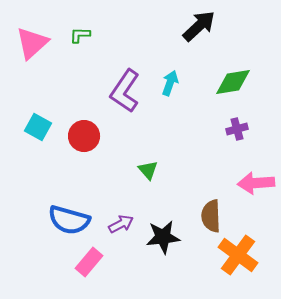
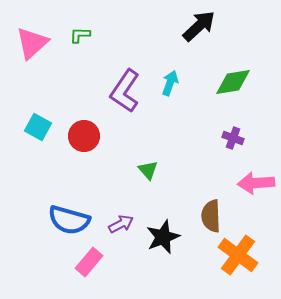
purple cross: moved 4 px left, 9 px down; rotated 35 degrees clockwise
black star: rotated 16 degrees counterclockwise
